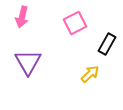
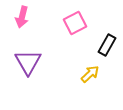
black rectangle: moved 1 px down
